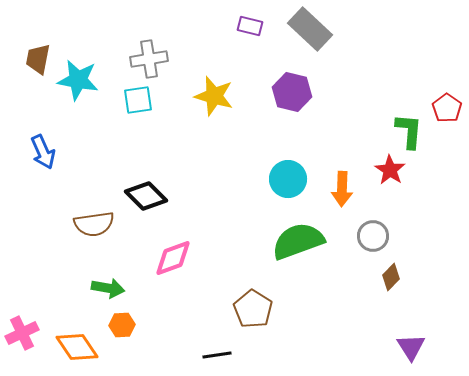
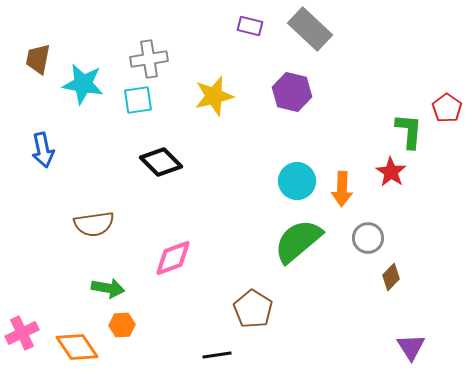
cyan star: moved 5 px right, 4 px down
yellow star: rotated 30 degrees counterclockwise
blue arrow: moved 2 px up; rotated 12 degrees clockwise
red star: moved 1 px right, 2 px down
cyan circle: moved 9 px right, 2 px down
black diamond: moved 15 px right, 34 px up
gray circle: moved 5 px left, 2 px down
green semicircle: rotated 20 degrees counterclockwise
